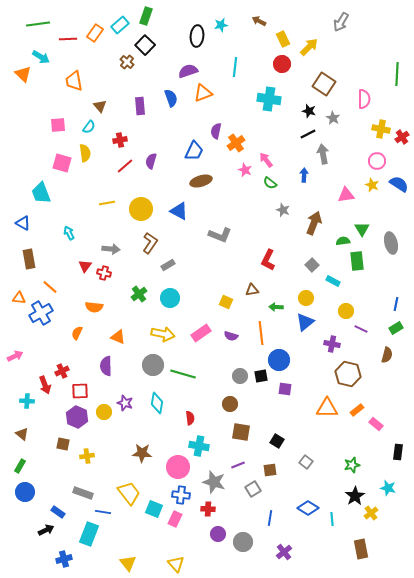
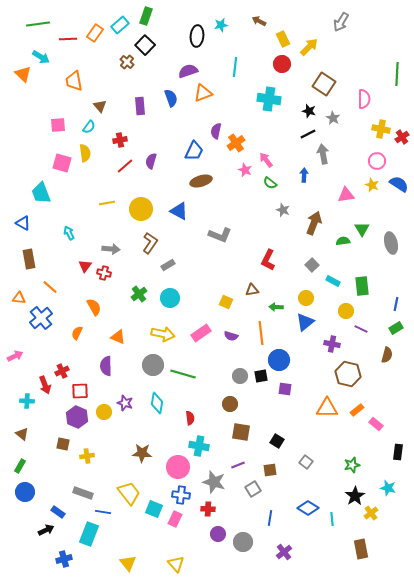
green rectangle at (357, 261): moved 5 px right, 25 px down
orange semicircle at (94, 307): rotated 126 degrees counterclockwise
blue cross at (41, 313): moved 5 px down; rotated 10 degrees counterclockwise
